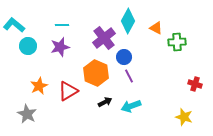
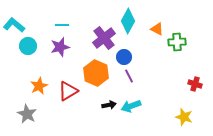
orange triangle: moved 1 px right, 1 px down
black arrow: moved 4 px right, 3 px down; rotated 16 degrees clockwise
